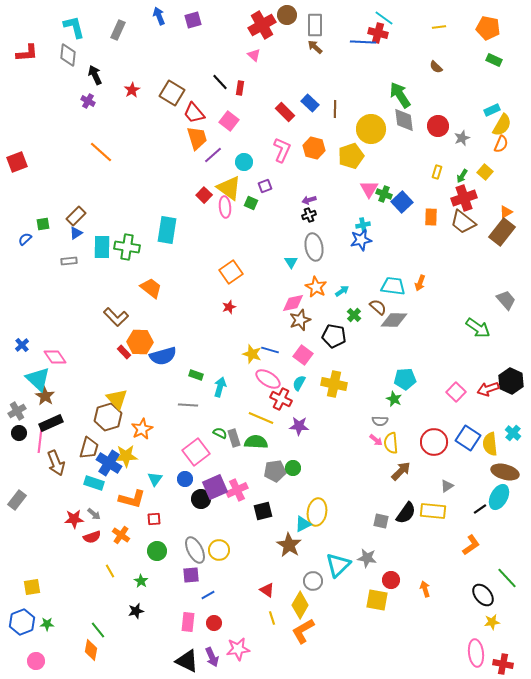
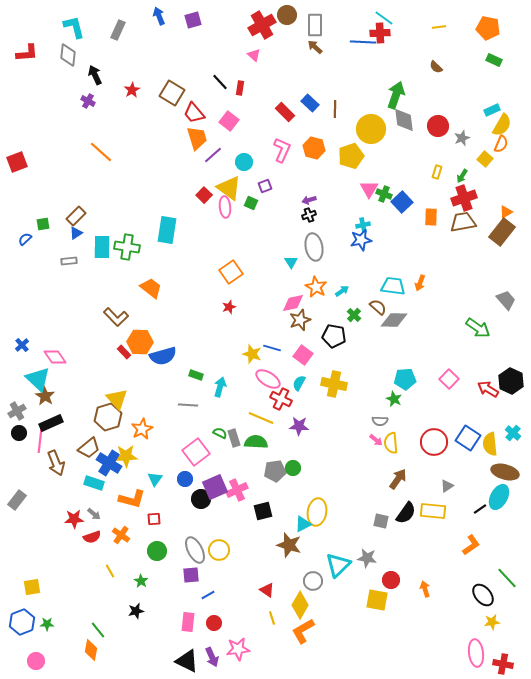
red cross at (378, 33): moved 2 px right; rotated 18 degrees counterclockwise
green arrow at (400, 95): moved 4 px left; rotated 52 degrees clockwise
yellow square at (485, 172): moved 13 px up
brown trapezoid at (463, 222): rotated 132 degrees clockwise
blue line at (270, 350): moved 2 px right, 2 px up
red arrow at (488, 389): rotated 50 degrees clockwise
pink square at (456, 392): moved 7 px left, 13 px up
brown trapezoid at (89, 448): rotated 35 degrees clockwise
brown arrow at (401, 471): moved 3 px left, 8 px down; rotated 10 degrees counterclockwise
brown star at (289, 545): rotated 15 degrees counterclockwise
